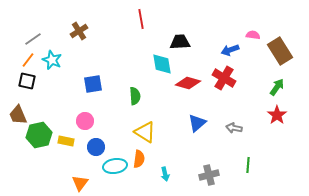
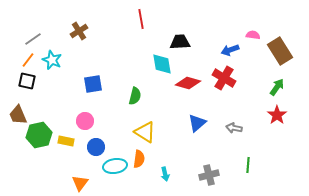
green semicircle: rotated 18 degrees clockwise
